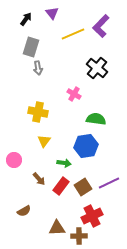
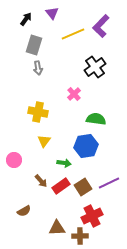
gray rectangle: moved 3 px right, 2 px up
black cross: moved 2 px left, 1 px up; rotated 15 degrees clockwise
pink cross: rotated 16 degrees clockwise
brown arrow: moved 2 px right, 2 px down
red rectangle: rotated 18 degrees clockwise
brown cross: moved 1 px right
